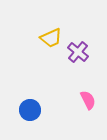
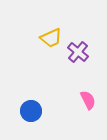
blue circle: moved 1 px right, 1 px down
